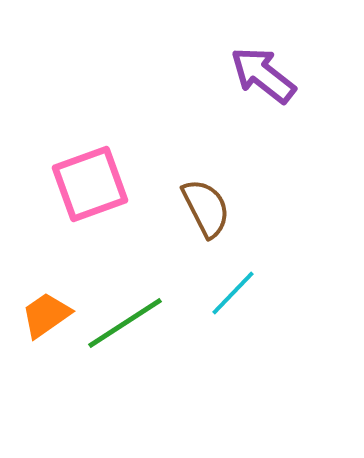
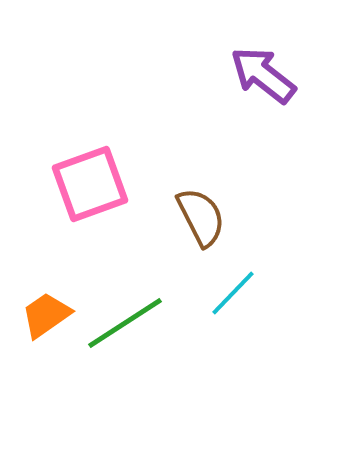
brown semicircle: moved 5 px left, 9 px down
